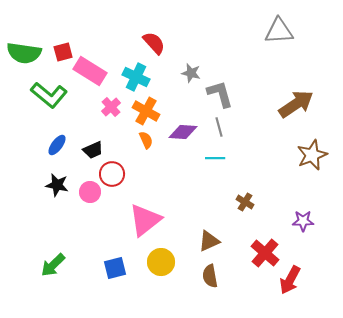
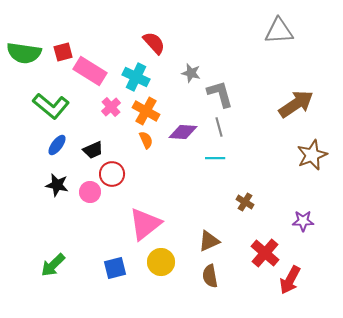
green L-shape: moved 2 px right, 11 px down
pink triangle: moved 4 px down
